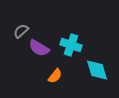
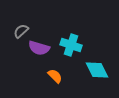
purple semicircle: rotated 15 degrees counterclockwise
cyan diamond: rotated 10 degrees counterclockwise
orange semicircle: rotated 84 degrees counterclockwise
